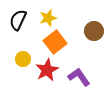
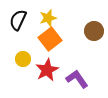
orange square: moved 5 px left, 3 px up
purple L-shape: moved 2 px left, 2 px down
